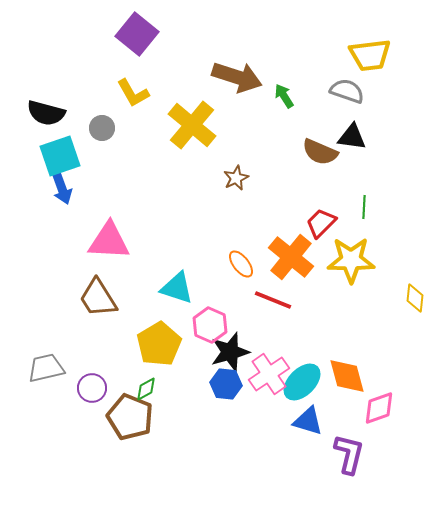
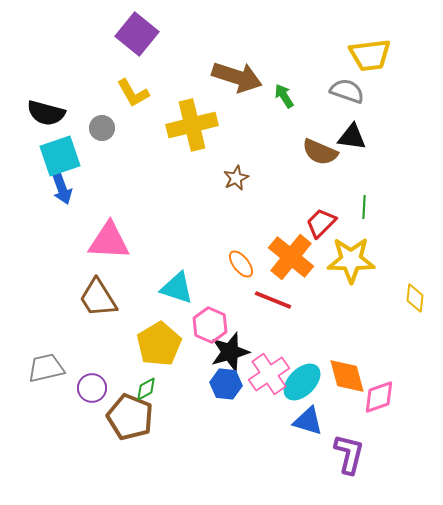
yellow cross: rotated 36 degrees clockwise
pink diamond: moved 11 px up
